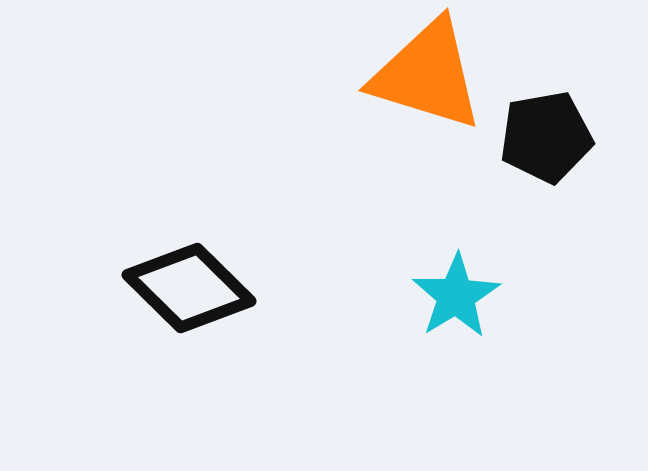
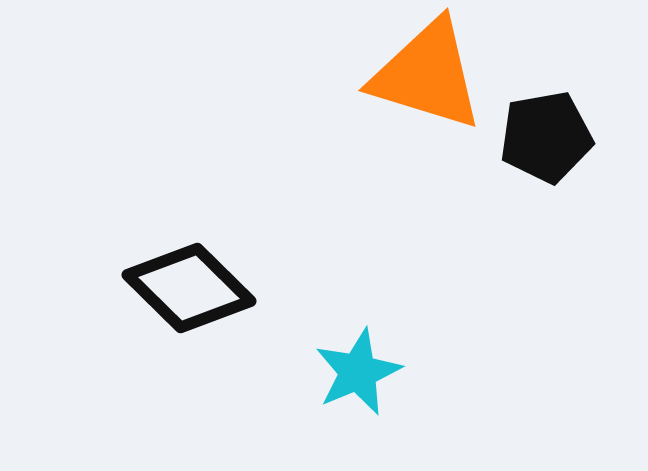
cyan star: moved 98 px left, 76 px down; rotated 8 degrees clockwise
